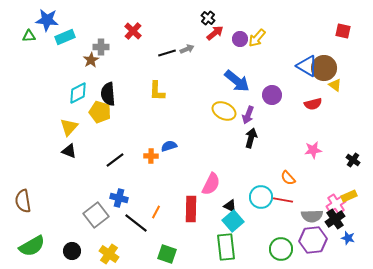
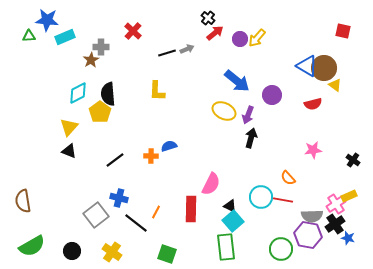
yellow pentagon at (100, 112): rotated 20 degrees clockwise
black cross at (335, 219): moved 5 px down
purple hexagon at (313, 240): moved 5 px left, 5 px up; rotated 16 degrees clockwise
yellow cross at (109, 254): moved 3 px right, 2 px up
